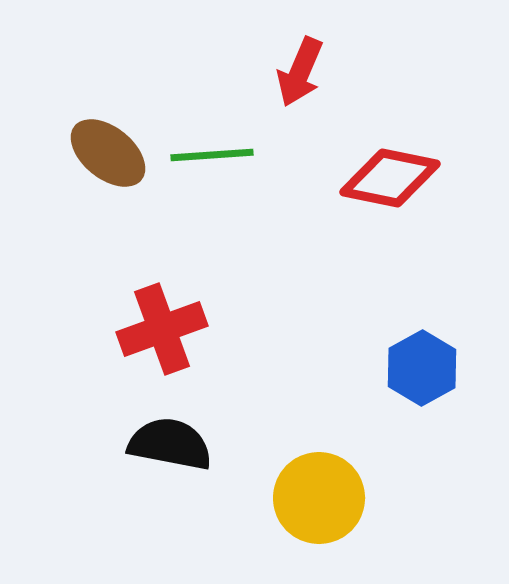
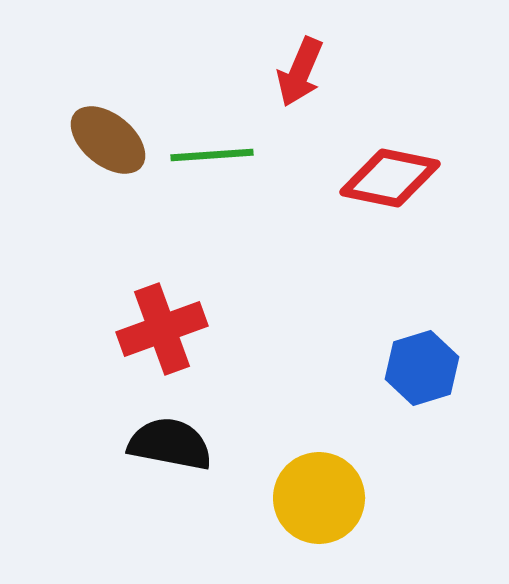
brown ellipse: moved 13 px up
blue hexagon: rotated 12 degrees clockwise
